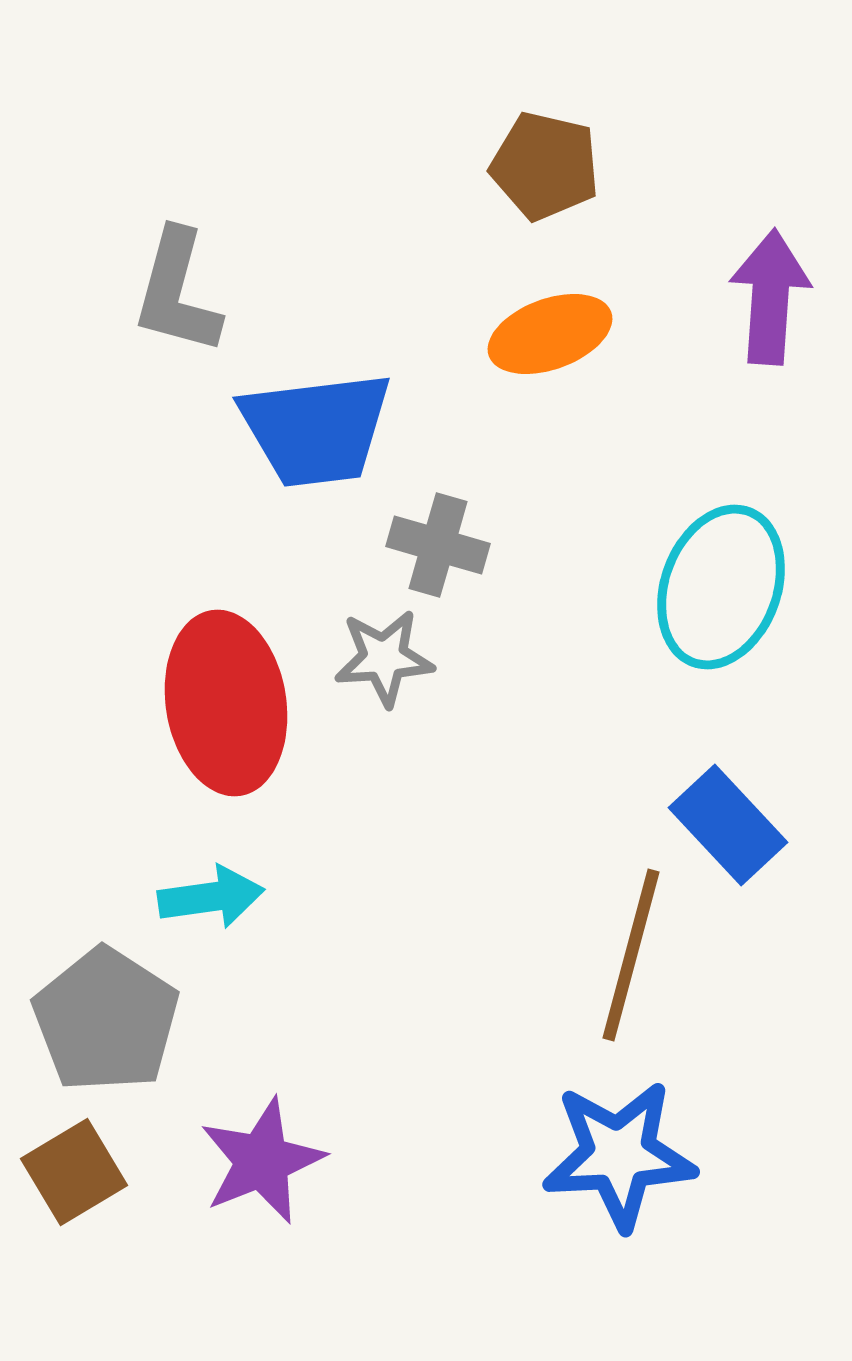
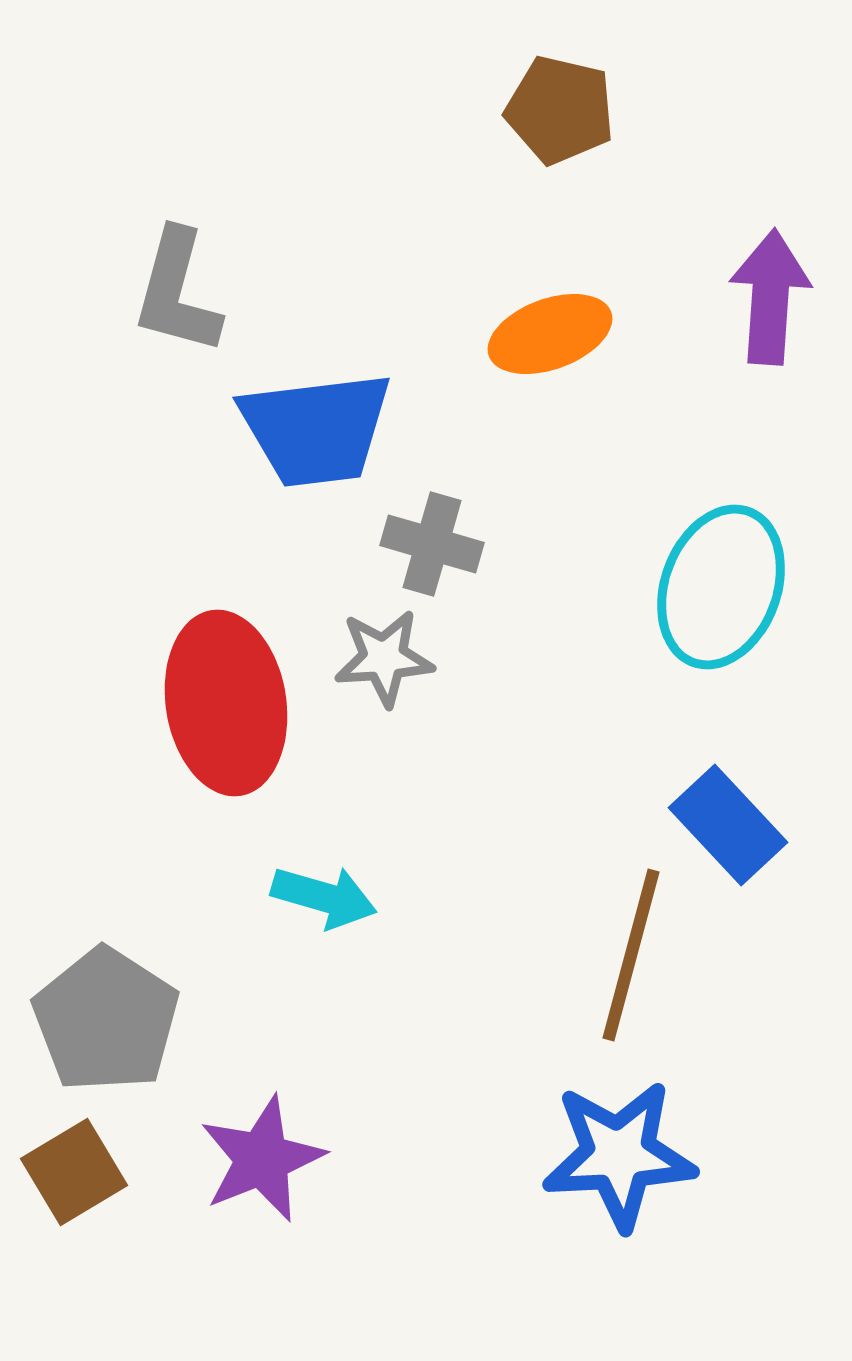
brown pentagon: moved 15 px right, 56 px up
gray cross: moved 6 px left, 1 px up
cyan arrow: moved 113 px right; rotated 24 degrees clockwise
purple star: moved 2 px up
